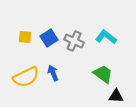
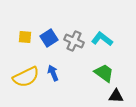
cyan L-shape: moved 4 px left, 2 px down
green trapezoid: moved 1 px right, 1 px up
